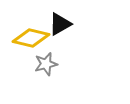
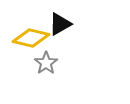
gray star: moved 1 px up; rotated 20 degrees counterclockwise
